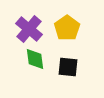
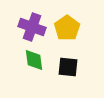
purple cross: moved 3 px right, 2 px up; rotated 20 degrees counterclockwise
green diamond: moved 1 px left, 1 px down
